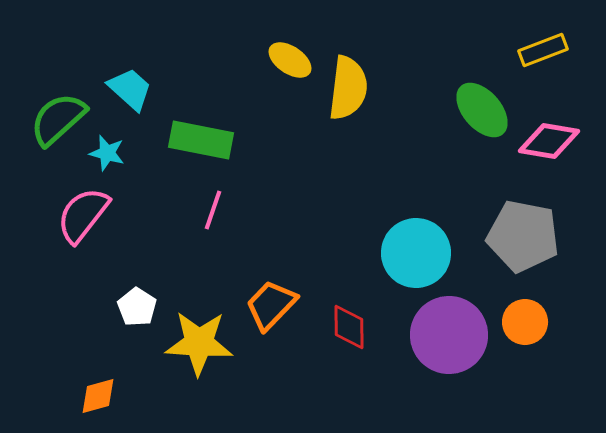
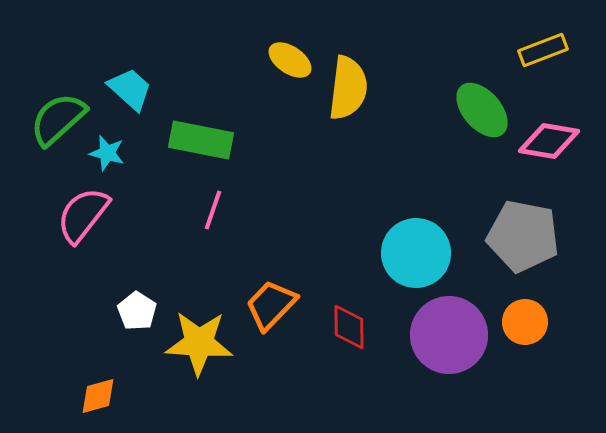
white pentagon: moved 4 px down
